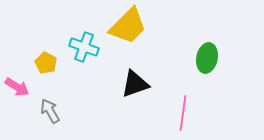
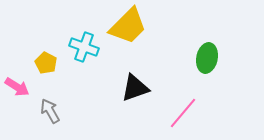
black triangle: moved 4 px down
pink line: rotated 32 degrees clockwise
